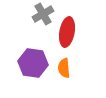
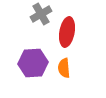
gray cross: moved 2 px left
purple hexagon: rotated 12 degrees counterclockwise
